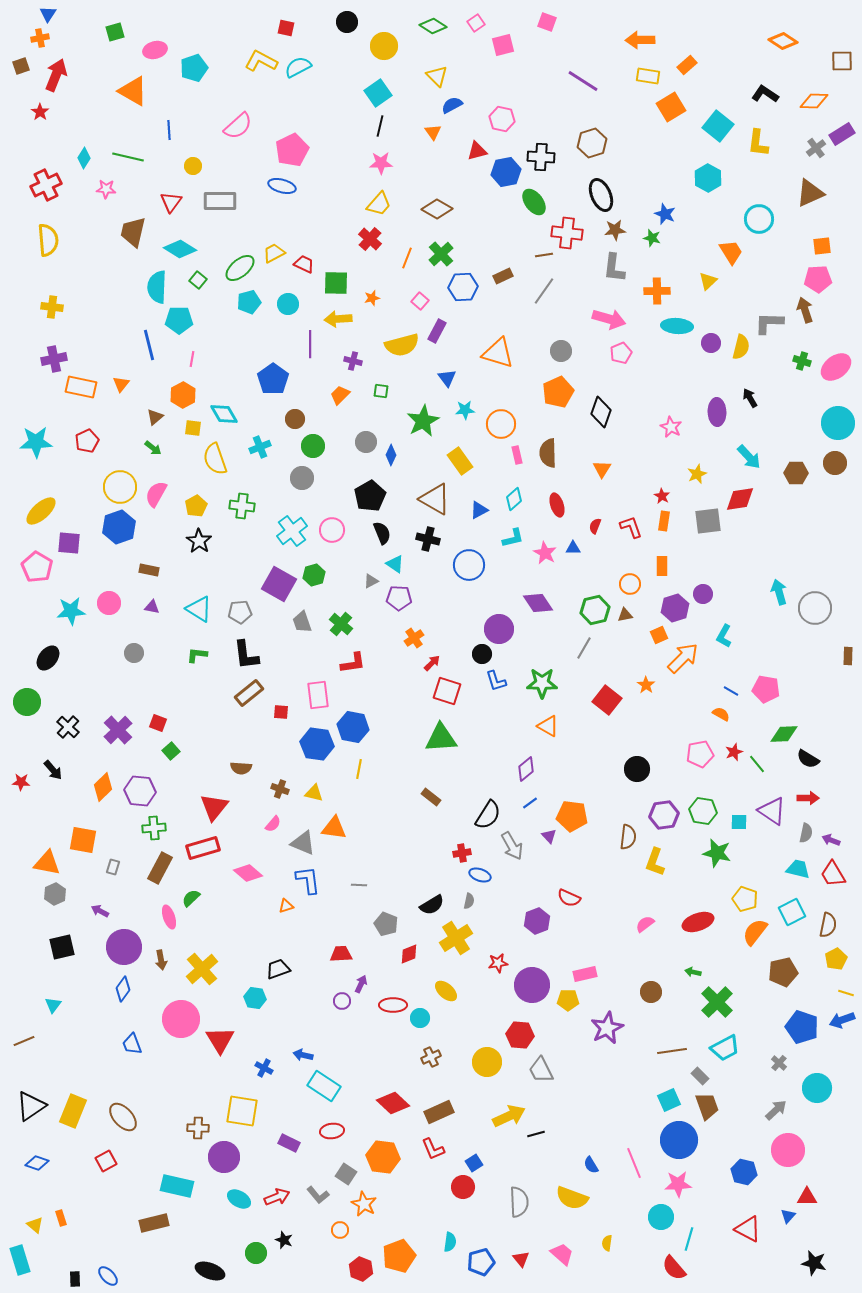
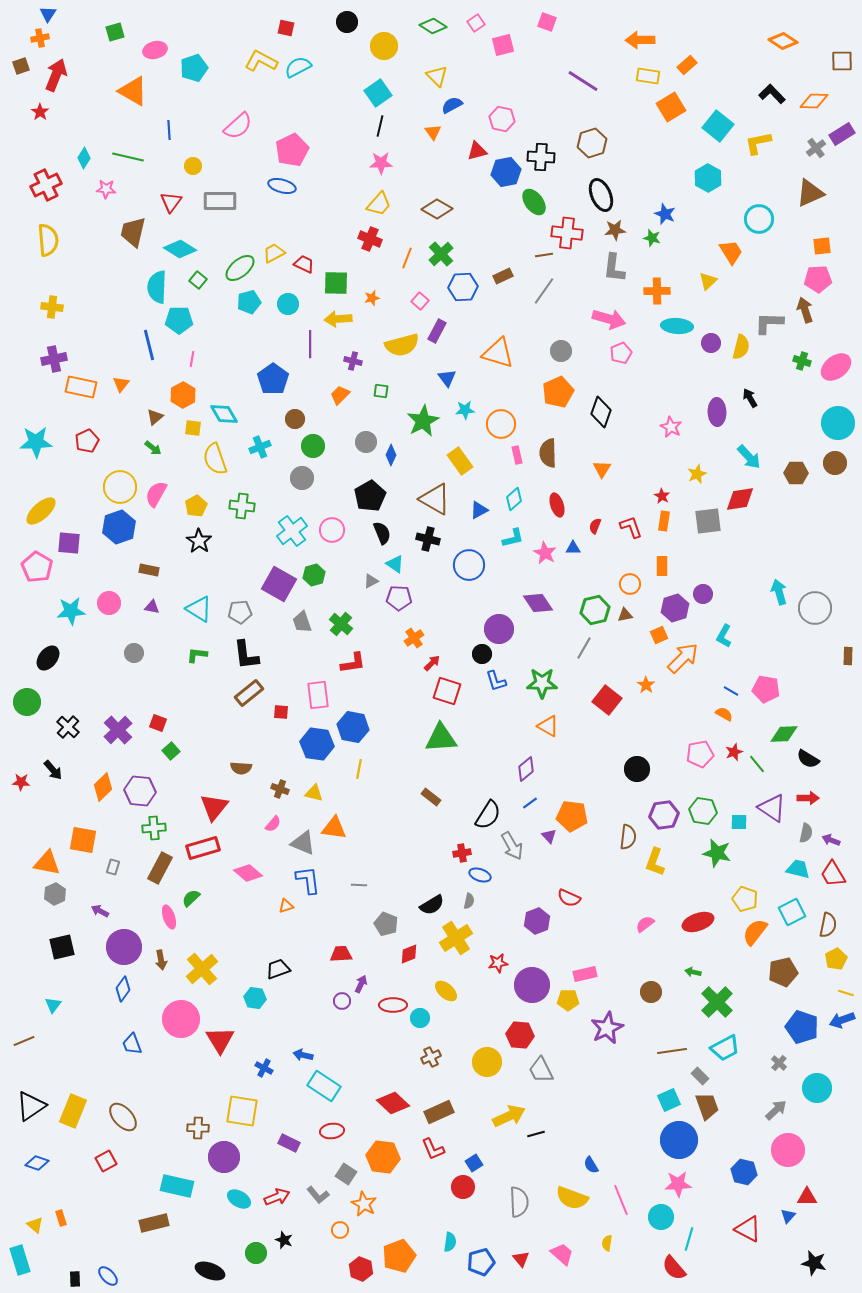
black L-shape at (765, 94): moved 7 px right; rotated 12 degrees clockwise
yellow L-shape at (758, 143): rotated 72 degrees clockwise
red cross at (370, 239): rotated 20 degrees counterclockwise
orange semicircle at (721, 714): moved 3 px right
purple triangle at (772, 811): moved 3 px up
pink line at (634, 1163): moved 13 px left, 37 px down
